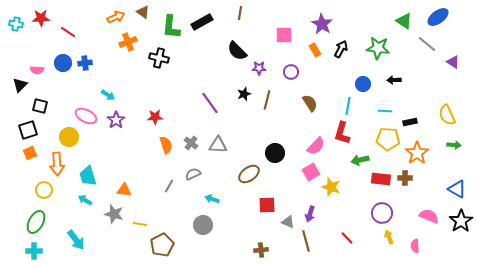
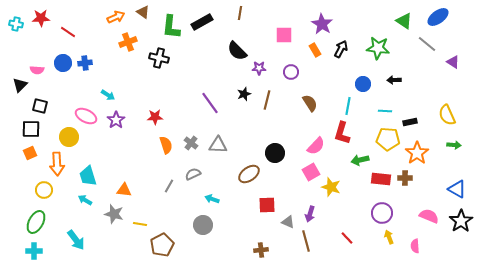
black square at (28, 130): moved 3 px right, 1 px up; rotated 18 degrees clockwise
